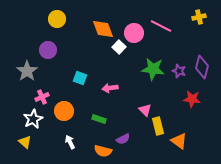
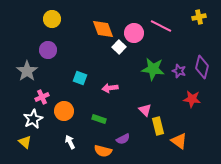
yellow circle: moved 5 px left
